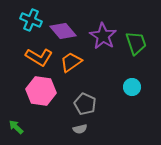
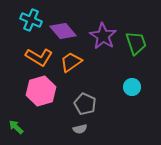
pink hexagon: rotated 24 degrees counterclockwise
